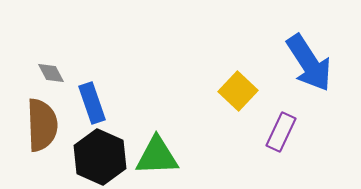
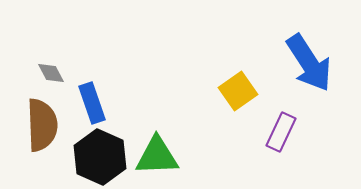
yellow square: rotated 12 degrees clockwise
